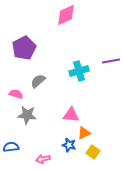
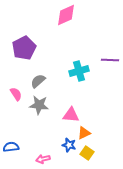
purple line: moved 1 px left, 1 px up; rotated 12 degrees clockwise
pink semicircle: rotated 40 degrees clockwise
gray star: moved 12 px right, 10 px up
yellow square: moved 6 px left, 1 px down
